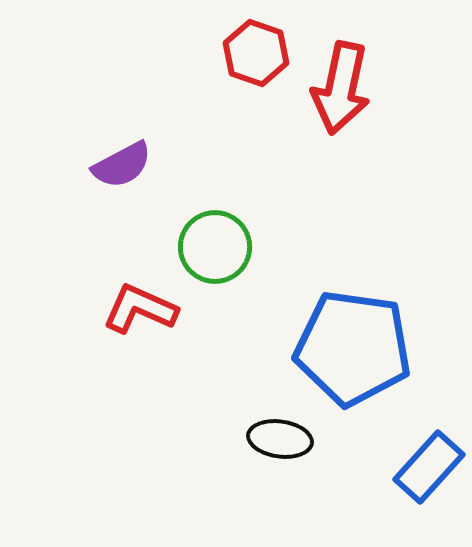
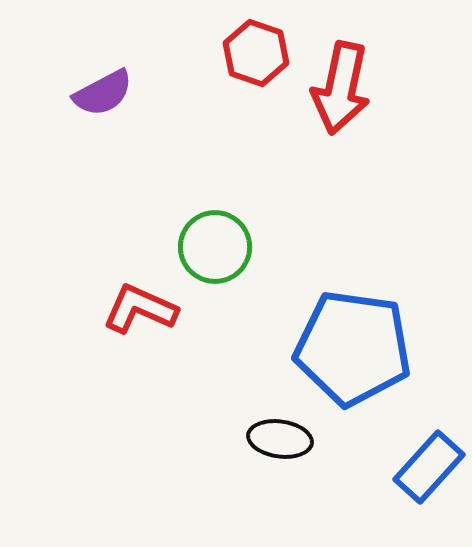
purple semicircle: moved 19 px left, 72 px up
